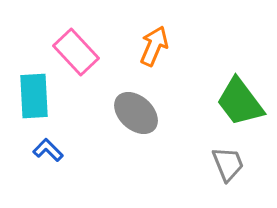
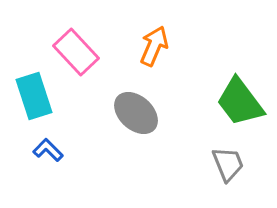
cyan rectangle: rotated 15 degrees counterclockwise
